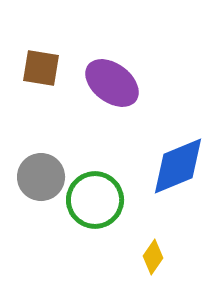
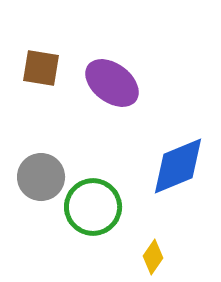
green circle: moved 2 px left, 7 px down
